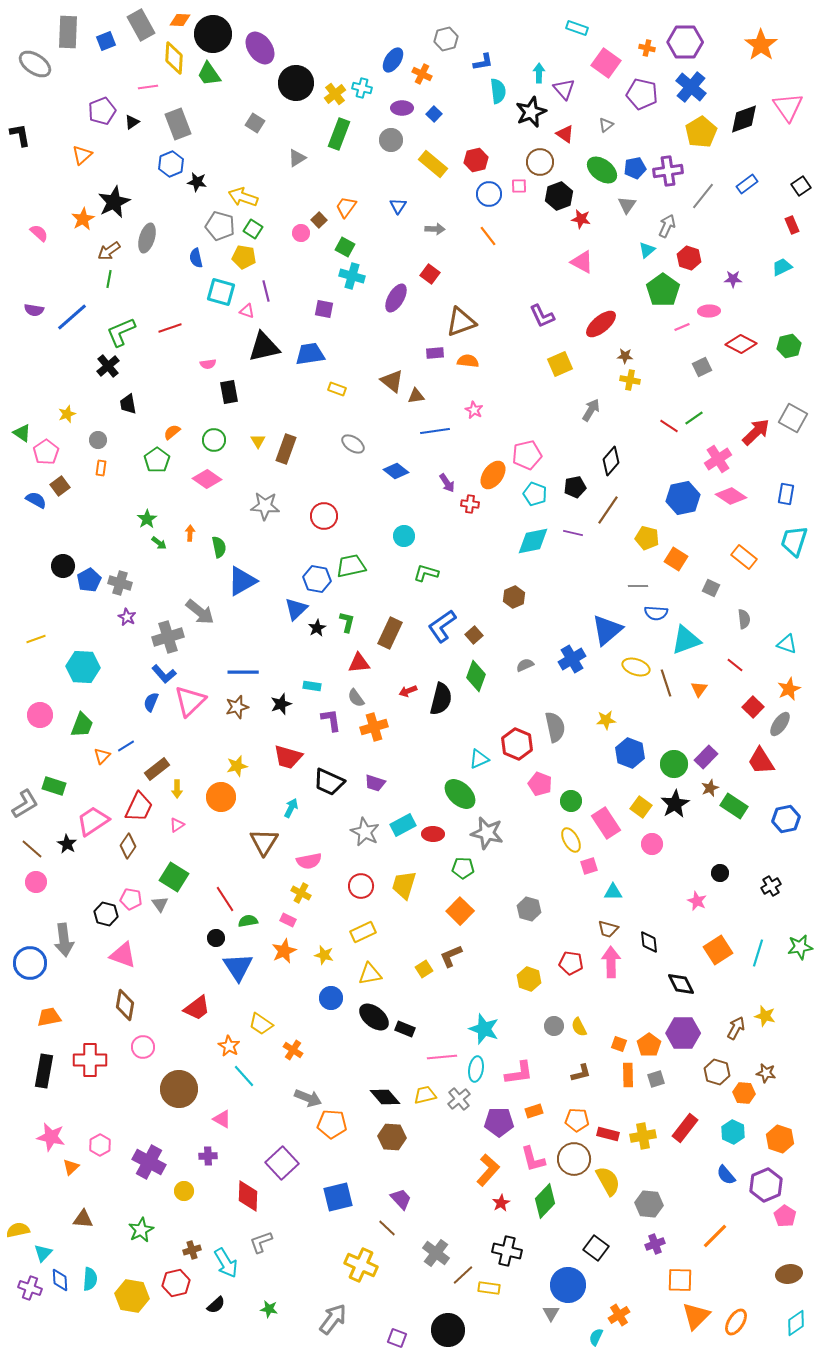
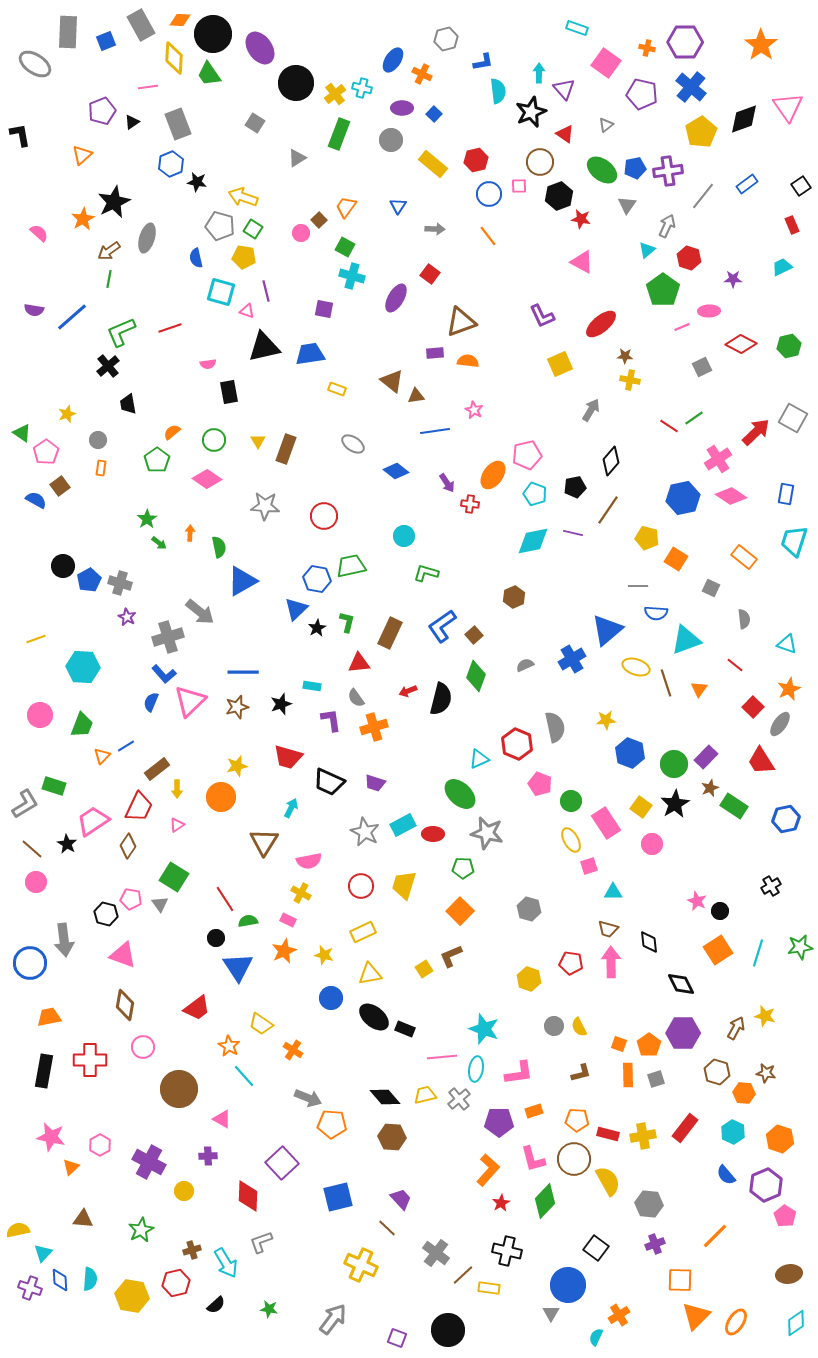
black circle at (720, 873): moved 38 px down
